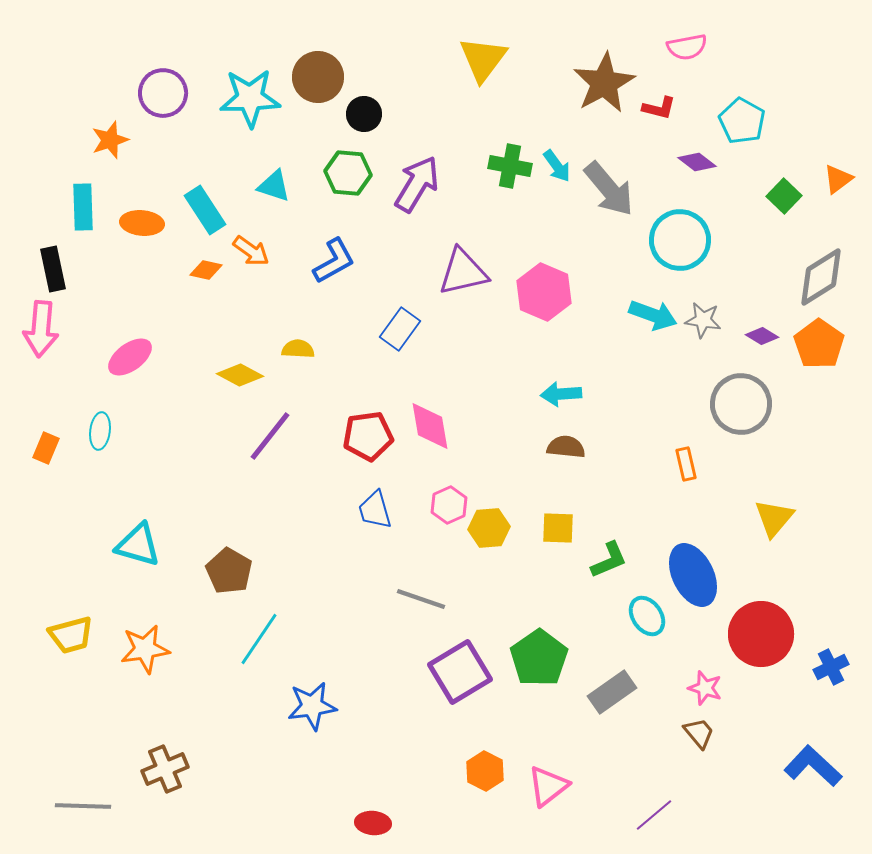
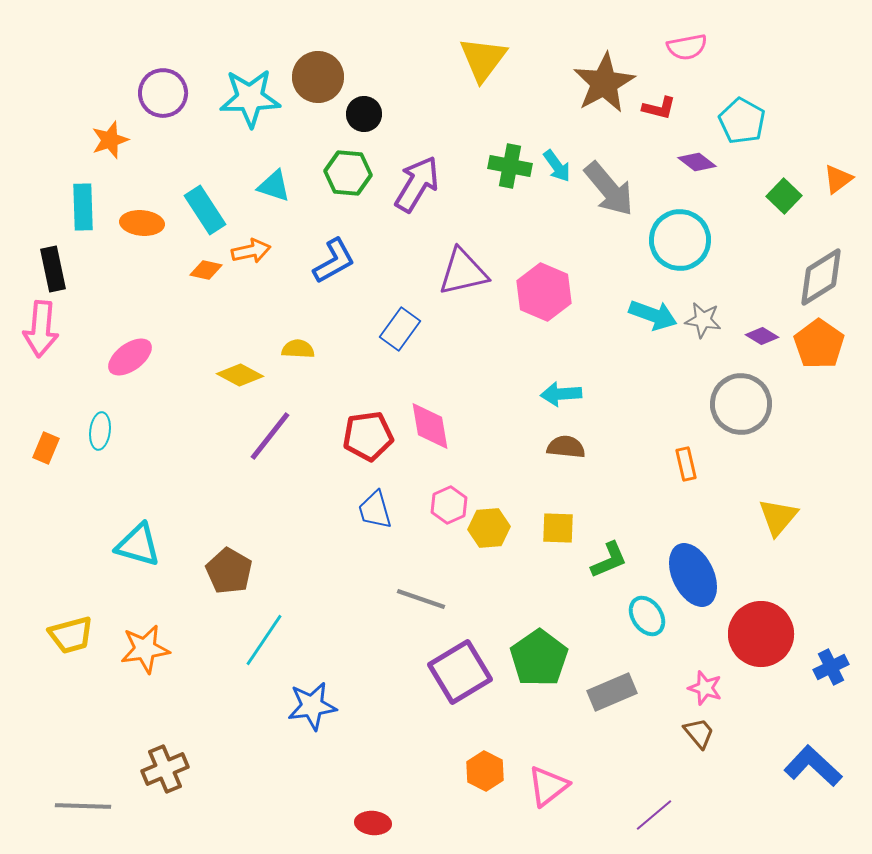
orange arrow at (251, 251): rotated 48 degrees counterclockwise
yellow triangle at (774, 518): moved 4 px right, 1 px up
cyan line at (259, 639): moved 5 px right, 1 px down
gray rectangle at (612, 692): rotated 12 degrees clockwise
